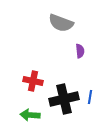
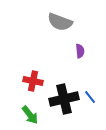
gray semicircle: moved 1 px left, 1 px up
blue line: rotated 48 degrees counterclockwise
green arrow: rotated 132 degrees counterclockwise
